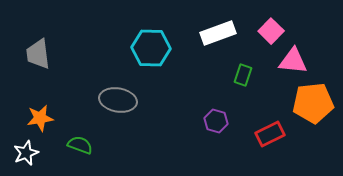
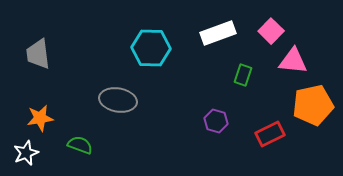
orange pentagon: moved 2 px down; rotated 6 degrees counterclockwise
